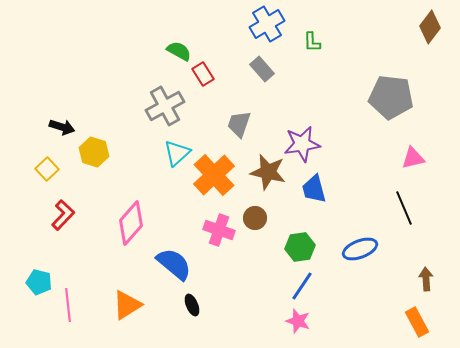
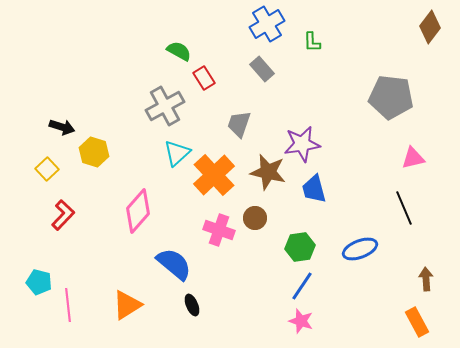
red rectangle: moved 1 px right, 4 px down
pink diamond: moved 7 px right, 12 px up
pink star: moved 3 px right
